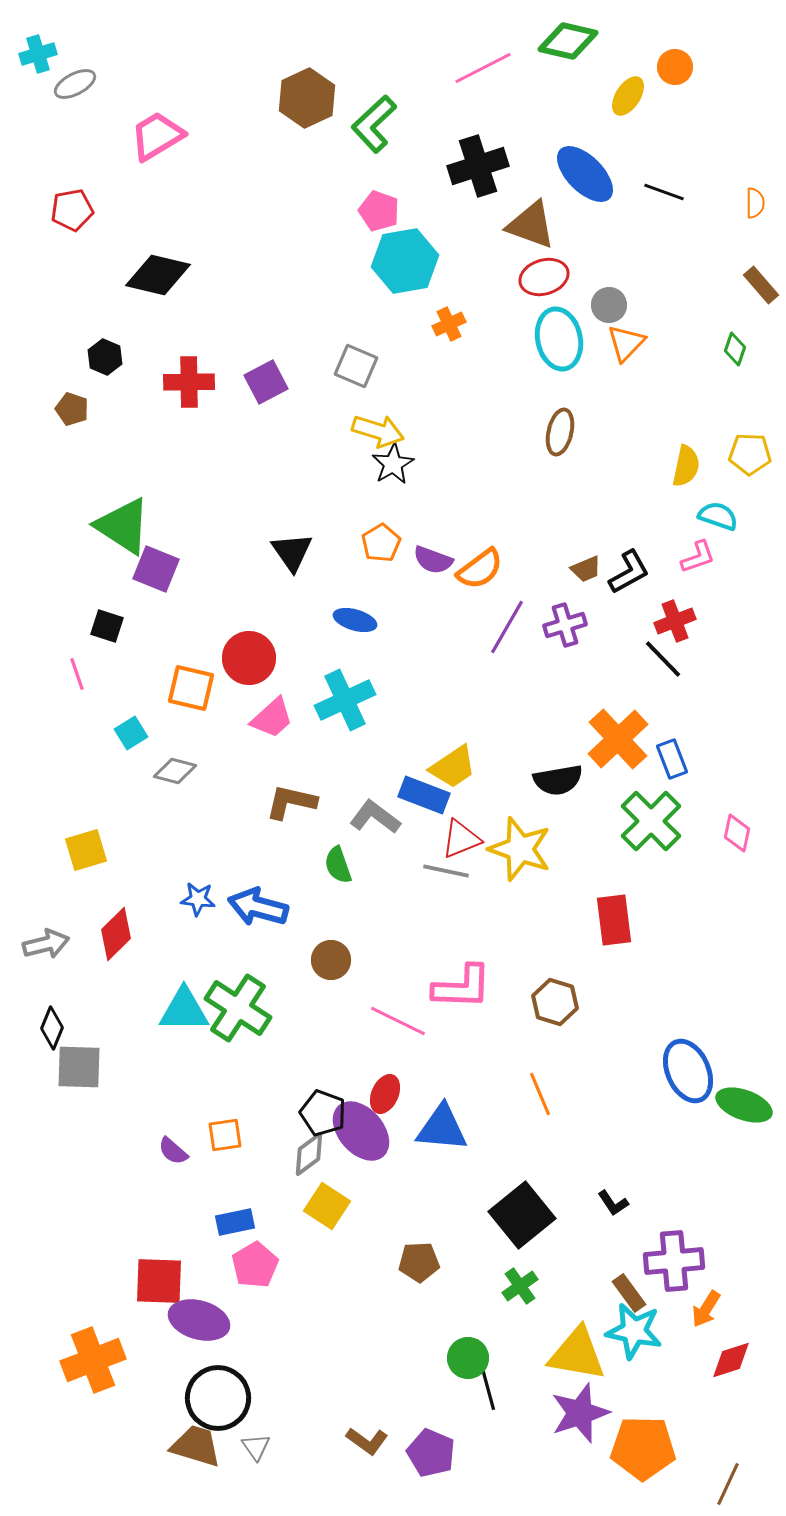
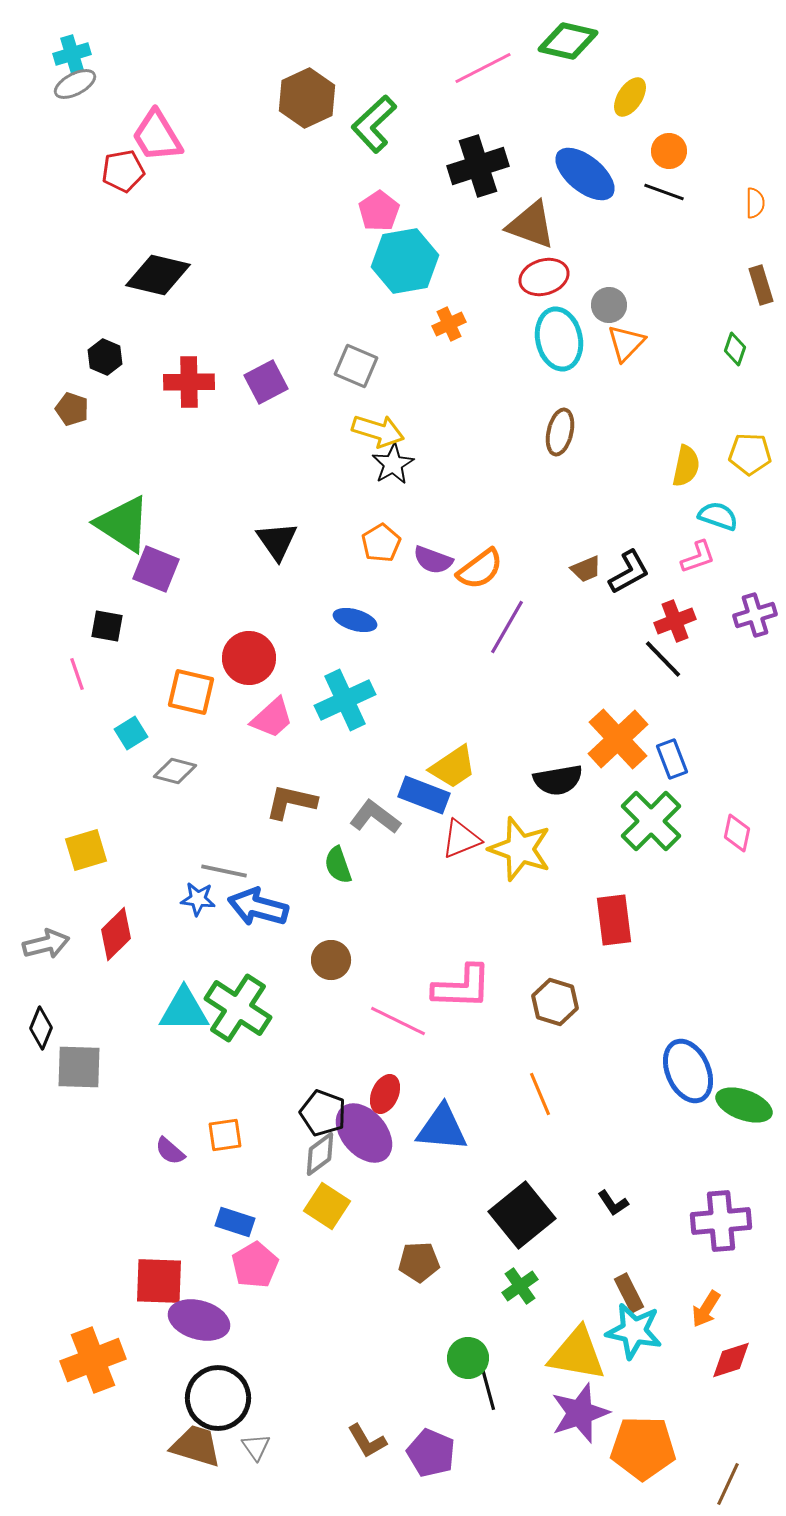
cyan cross at (38, 54): moved 34 px right
orange circle at (675, 67): moved 6 px left, 84 px down
yellow ellipse at (628, 96): moved 2 px right, 1 px down
pink trapezoid at (157, 136): rotated 90 degrees counterclockwise
blue ellipse at (585, 174): rotated 6 degrees counterclockwise
red pentagon at (72, 210): moved 51 px right, 39 px up
pink pentagon at (379, 211): rotated 18 degrees clockwise
brown rectangle at (761, 285): rotated 24 degrees clockwise
green triangle at (123, 526): moved 2 px up
black triangle at (292, 552): moved 15 px left, 11 px up
purple cross at (565, 625): moved 190 px right, 10 px up
black square at (107, 626): rotated 8 degrees counterclockwise
orange square at (191, 688): moved 4 px down
gray line at (446, 871): moved 222 px left
black diamond at (52, 1028): moved 11 px left
purple ellipse at (361, 1131): moved 3 px right, 2 px down
purple semicircle at (173, 1151): moved 3 px left
gray diamond at (309, 1154): moved 11 px right
blue rectangle at (235, 1222): rotated 30 degrees clockwise
purple cross at (674, 1261): moved 47 px right, 40 px up
brown rectangle at (629, 1293): rotated 9 degrees clockwise
brown L-shape at (367, 1441): rotated 24 degrees clockwise
